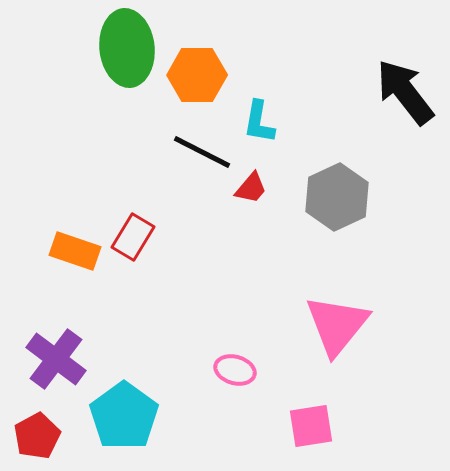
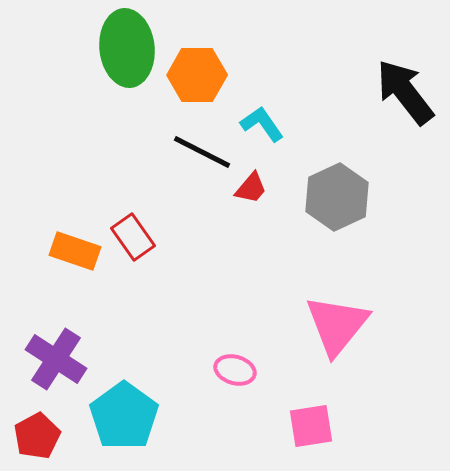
cyan L-shape: moved 3 px right, 2 px down; rotated 135 degrees clockwise
red rectangle: rotated 66 degrees counterclockwise
purple cross: rotated 4 degrees counterclockwise
